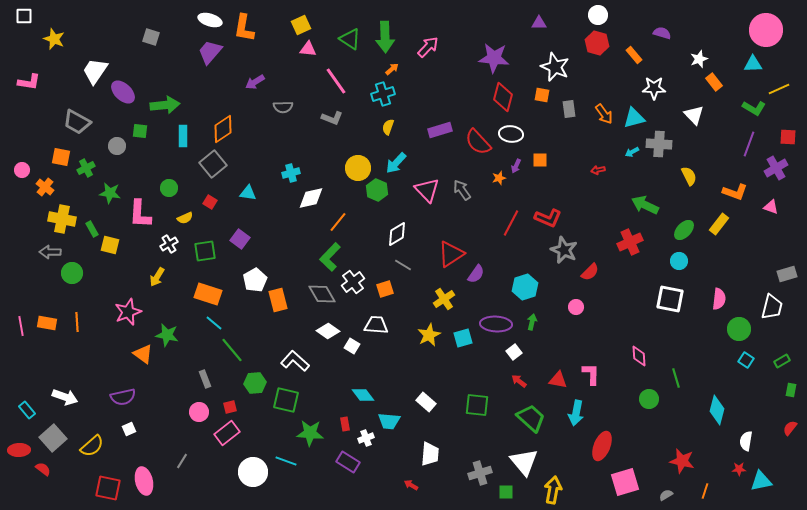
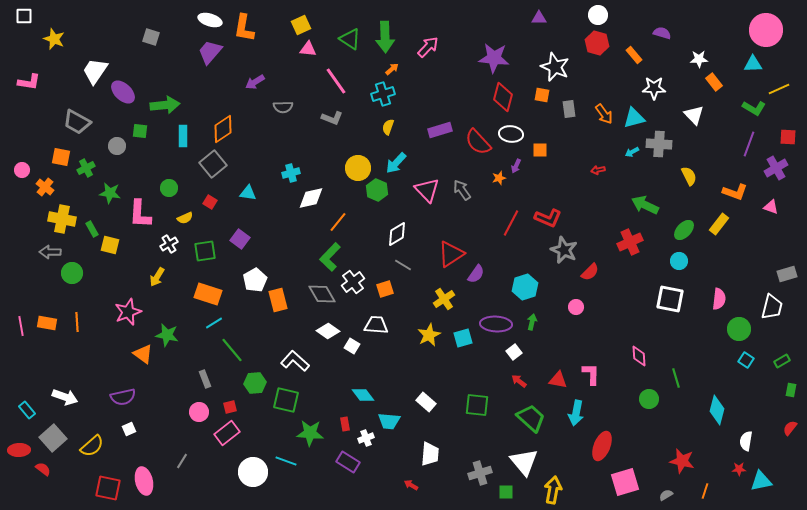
purple triangle at (539, 23): moved 5 px up
white star at (699, 59): rotated 18 degrees clockwise
orange square at (540, 160): moved 10 px up
cyan line at (214, 323): rotated 72 degrees counterclockwise
